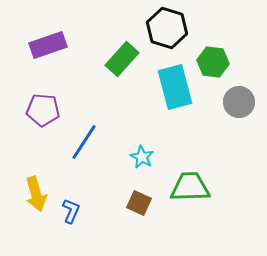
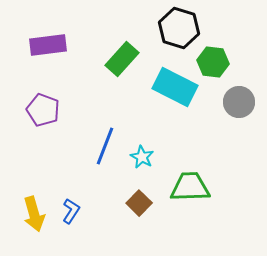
black hexagon: moved 12 px right
purple rectangle: rotated 12 degrees clockwise
cyan rectangle: rotated 48 degrees counterclockwise
purple pentagon: rotated 16 degrees clockwise
blue line: moved 21 px right, 4 px down; rotated 12 degrees counterclockwise
yellow arrow: moved 2 px left, 20 px down
brown square: rotated 20 degrees clockwise
blue L-shape: rotated 10 degrees clockwise
